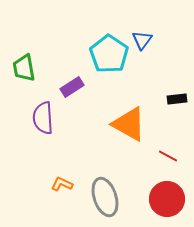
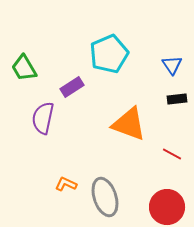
blue triangle: moved 30 px right, 25 px down; rotated 10 degrees counterclockwise
cyan pentagon: rotated 15 degrees clockwise
green trapezoid: rotated 20 degrees counterclockwise
purple semicircle: rotated 16 degrees clockwise
orange triangle: rotated 9 degrees counterclockwise
red line: moved 4 px right, 2 px up
orange L-shape: moved 4 px right
red circle: moved 8 px down
